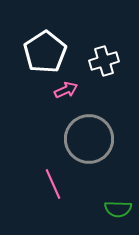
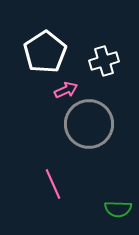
gray circle: moved 15 px up
